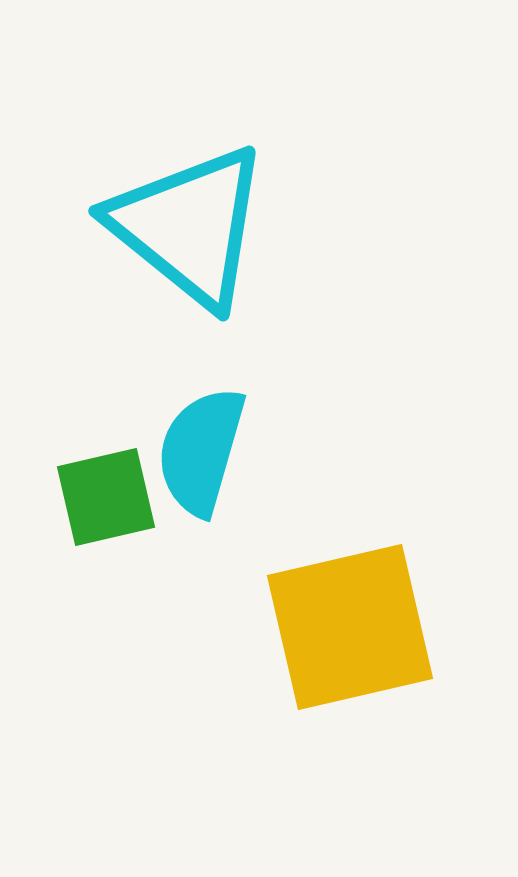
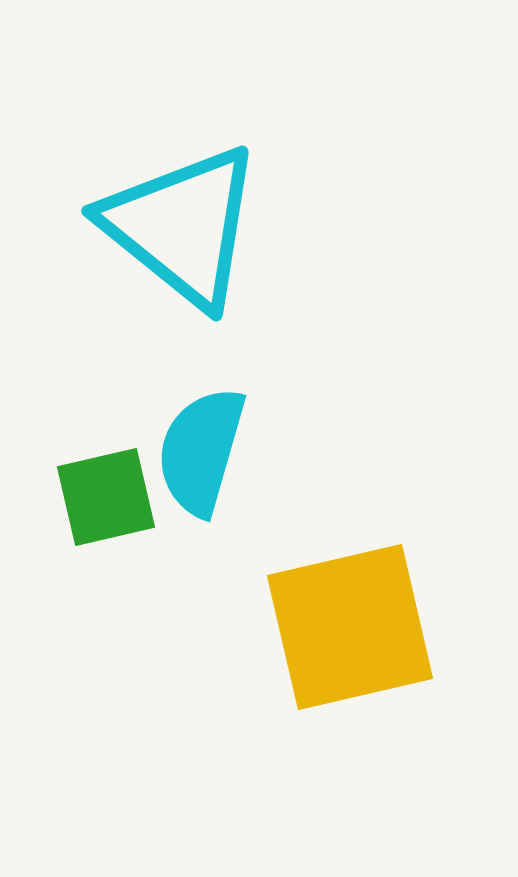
cyan triangle: moved 7 px left
